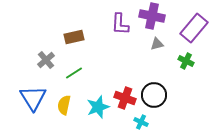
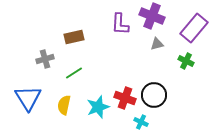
purple cross: rotated 10 degrees clockwise
gray cross: moved 1 px left, 1 px up; rotated 24 degrees clockwise
blue triangle: moved 5 px left
